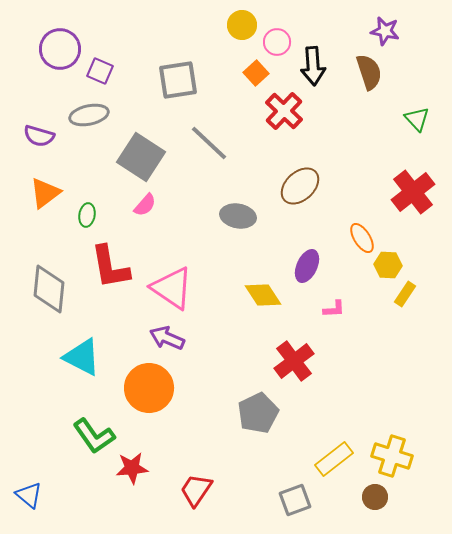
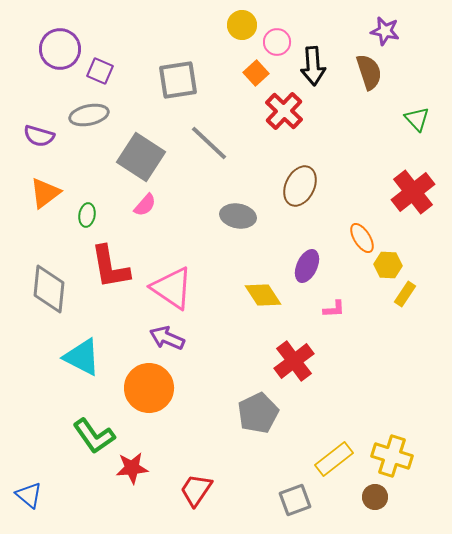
brown ellipse at (300, 186): rotated 21 degrees counterclockwise
